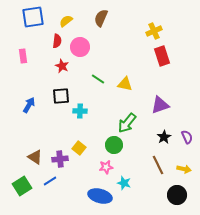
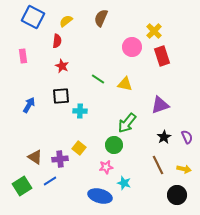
blue square: rotated 35 degrees clockwise
yellow cross: rotated 21 degrees counterclockwise
pink circle: moved 52 px right
